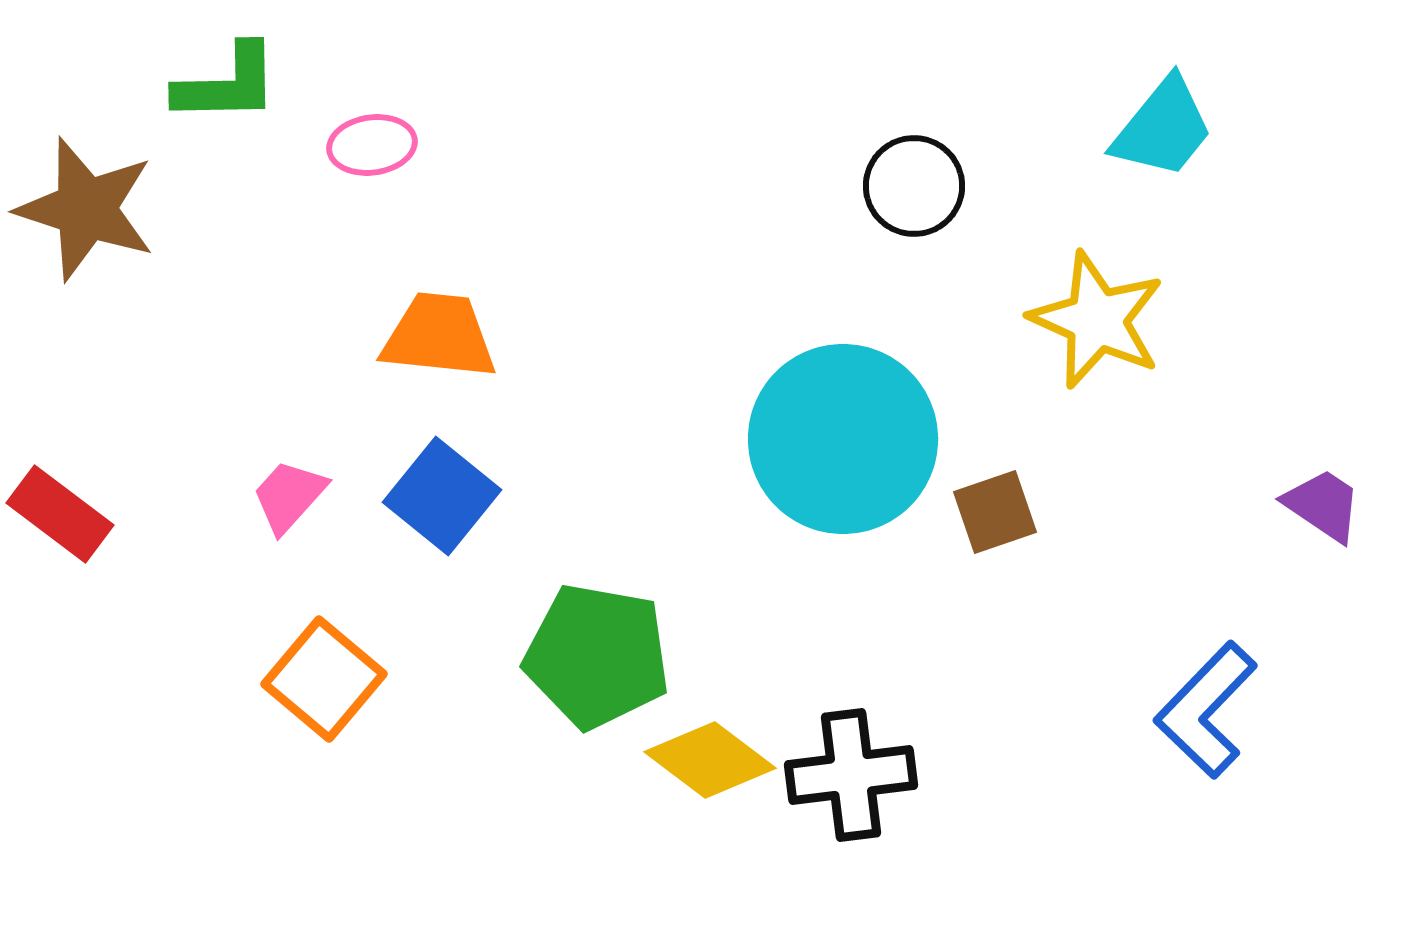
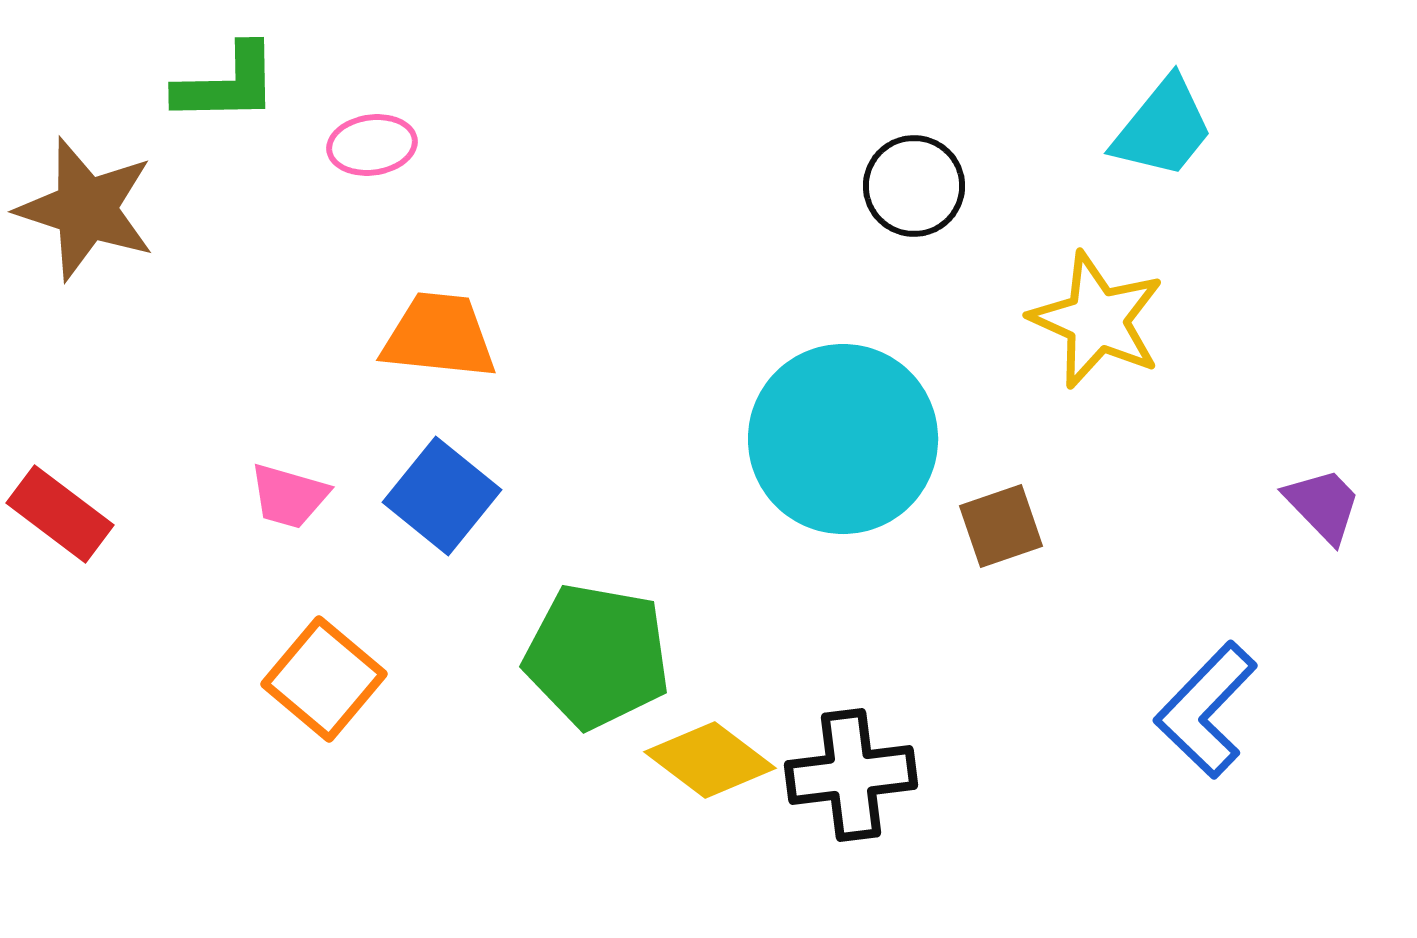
pink trapezoid: rotated 116 degrees counterclockwise
purple trapezoid: rotated 12 degrees clockwise
brown square: moved 6 px right, 14 px down
